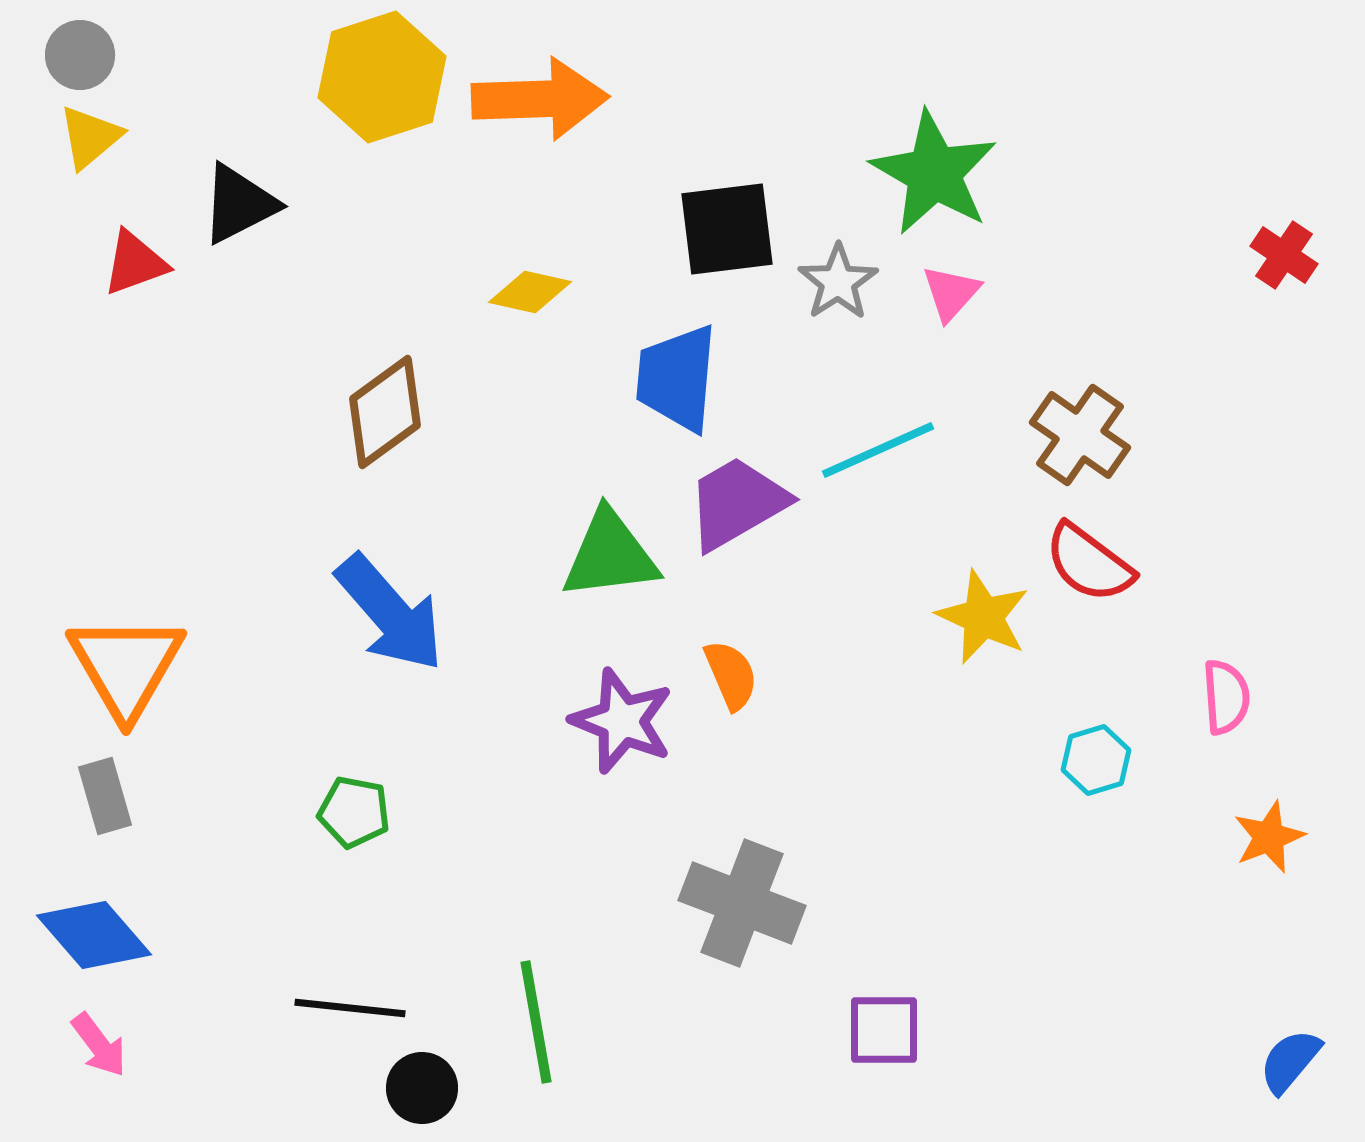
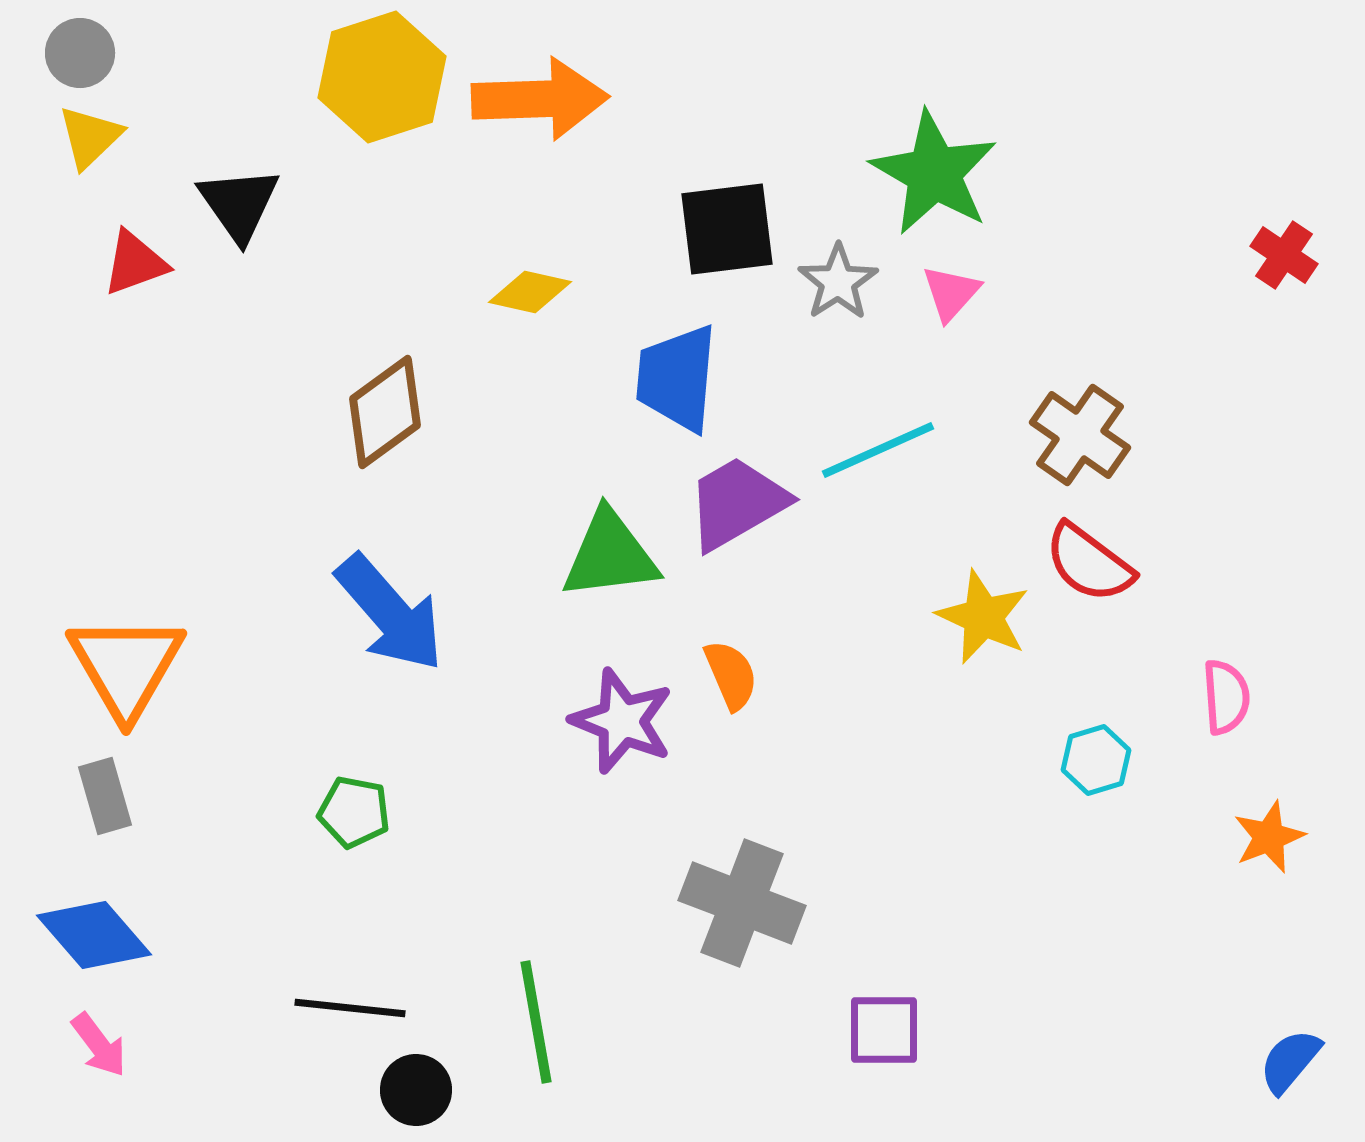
gray circle: moved 2 px up
yellow triangle: rotated 4 degrees counterclockwise
black triangle: rotated 38 degrees counterclockwise
black circle: moved 6 px left, 2 px down
